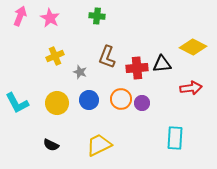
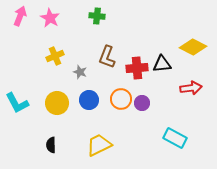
cyan rectangle: rotated 65 degrees counterclockwise
black semicircle: rotated 63 degrees clockwise
